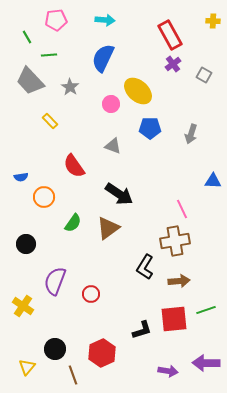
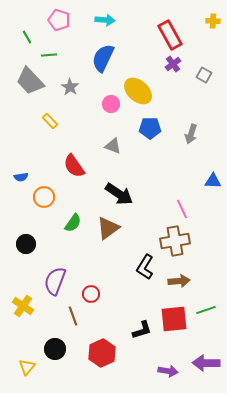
pink pentagon at (56, 20): moved 3 px right; rotated 25 degrees clockwise
brown line at (73, 375): moved 59 px up
